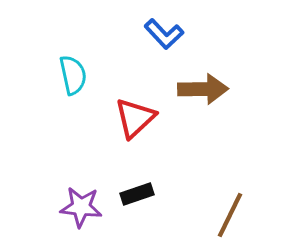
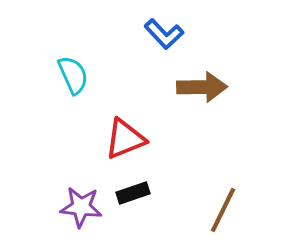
cyan semicircle: rotated 12 degrees counterclockwise
brown arrow: moved 1 px left, 2 px up
red triangle: moved 10 px left, 21 px down; rotated 21 degrees clockwise
black rectangle: moved 4 px left, 1 px up
brown line: moved 7 px left, 5 px up
